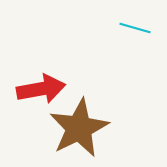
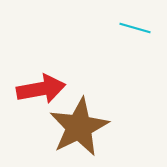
brown star: moved 1 px up
